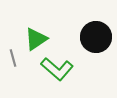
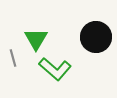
green triangle: rotated 25 degrees counterclockwise
green L-shape: moved 2 px left
